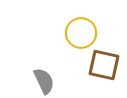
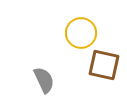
gray semicircle: moved 1 px up
